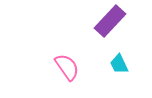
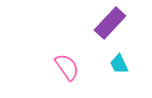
purple rectangle: moved 2 px down
